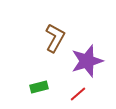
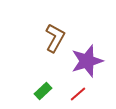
green rectangle: moved 4 px right, 4 px down; rotated 30 degrees counterclockwise
